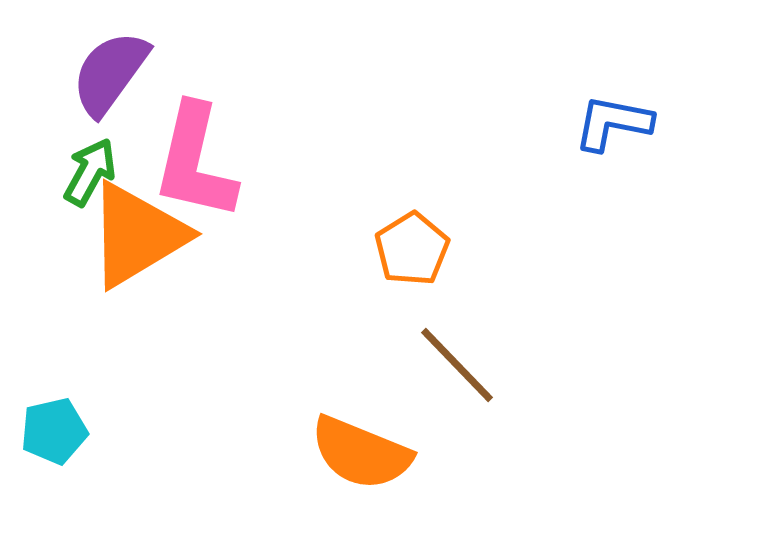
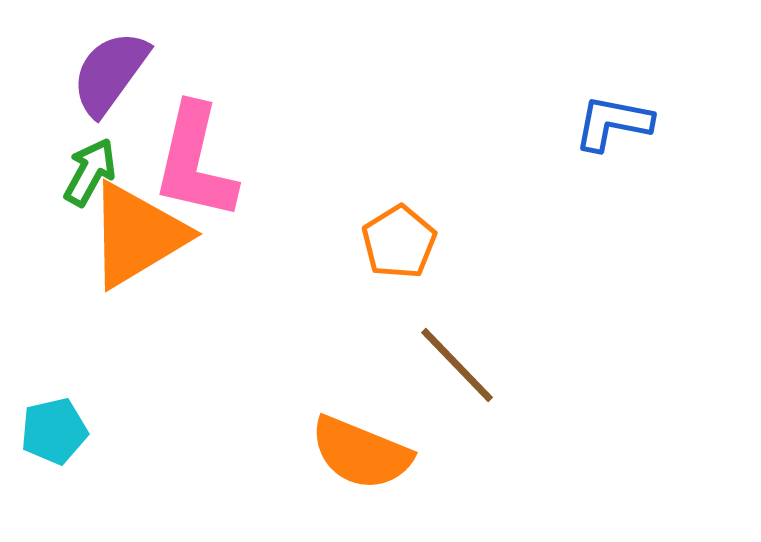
orange pentagon: moved 13 px left, 7 px up
